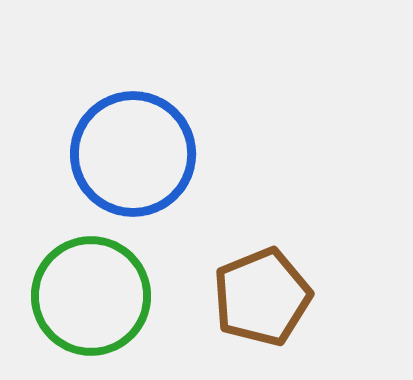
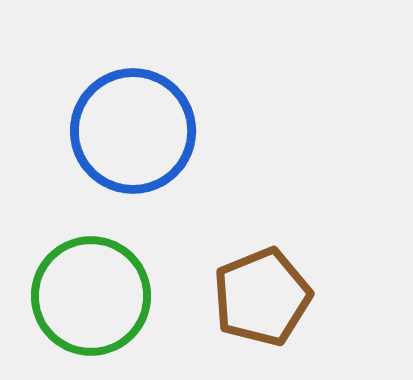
blue circle: moved 23 px up
